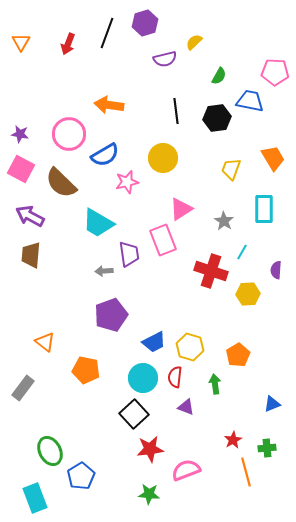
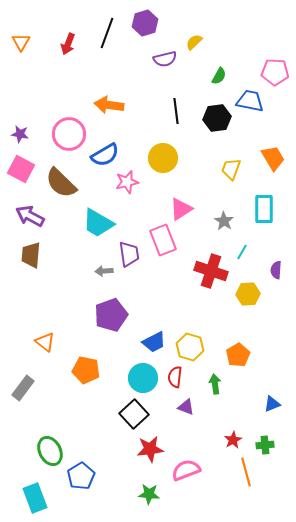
green cross at (267, 448): moved 2 px left, 3 px up
